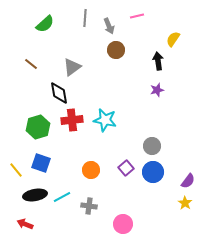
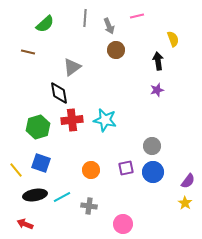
yellow semicircle: rotated 126 degrees clockwise
brown line: moved 3 px left, 12 px up; rotated 24 degrees counterclockwise
purple square: rotated 28 degrees clockwise
